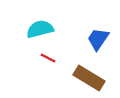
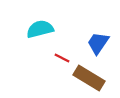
blue trapezoid: moved 4 px down
red line: moved 14 px right
